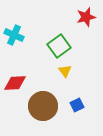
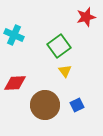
brown circle: moved 2 px right, 1 px up
